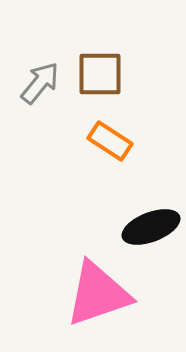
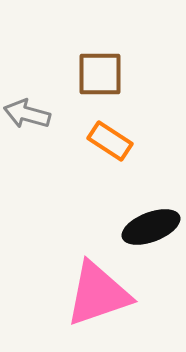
gray arrow: moved 13 px left, 31 px down; rotated 114 degrees counterclockwise
